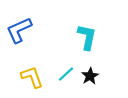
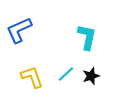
black star: moved 1 px right; rotated 12 degrees clockwise
